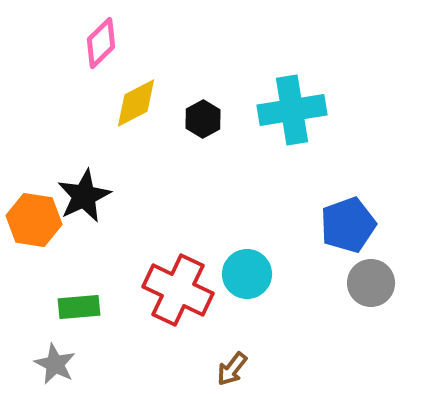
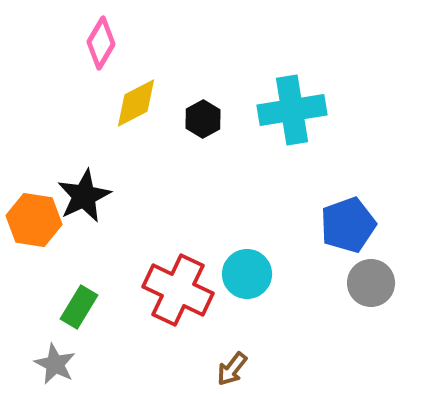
pink diamond: rotated 15 degrees counterclockwise
green rectangle: rotated 54 degrees counterclockwise
